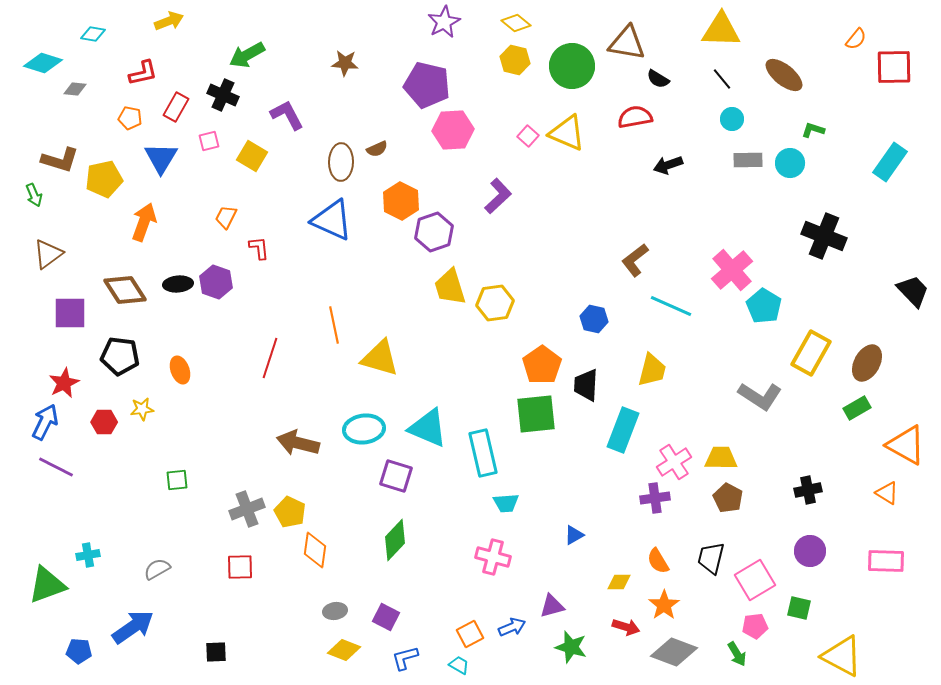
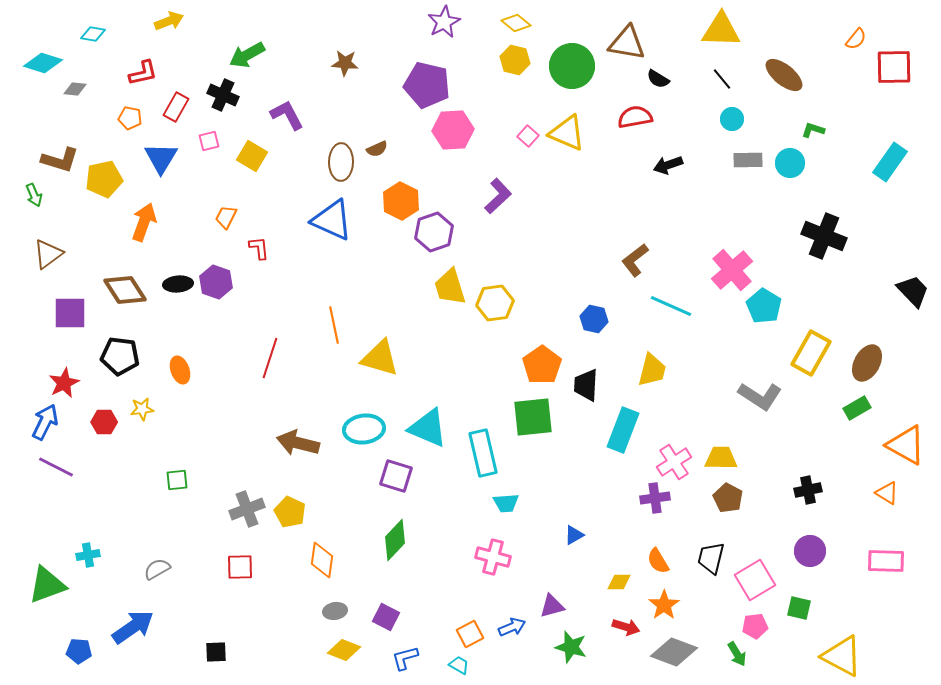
green square at (536, 414): moved 3 px left, 3 px down
orange diamond at (315, 550): moved 7 px right, 10 px down
